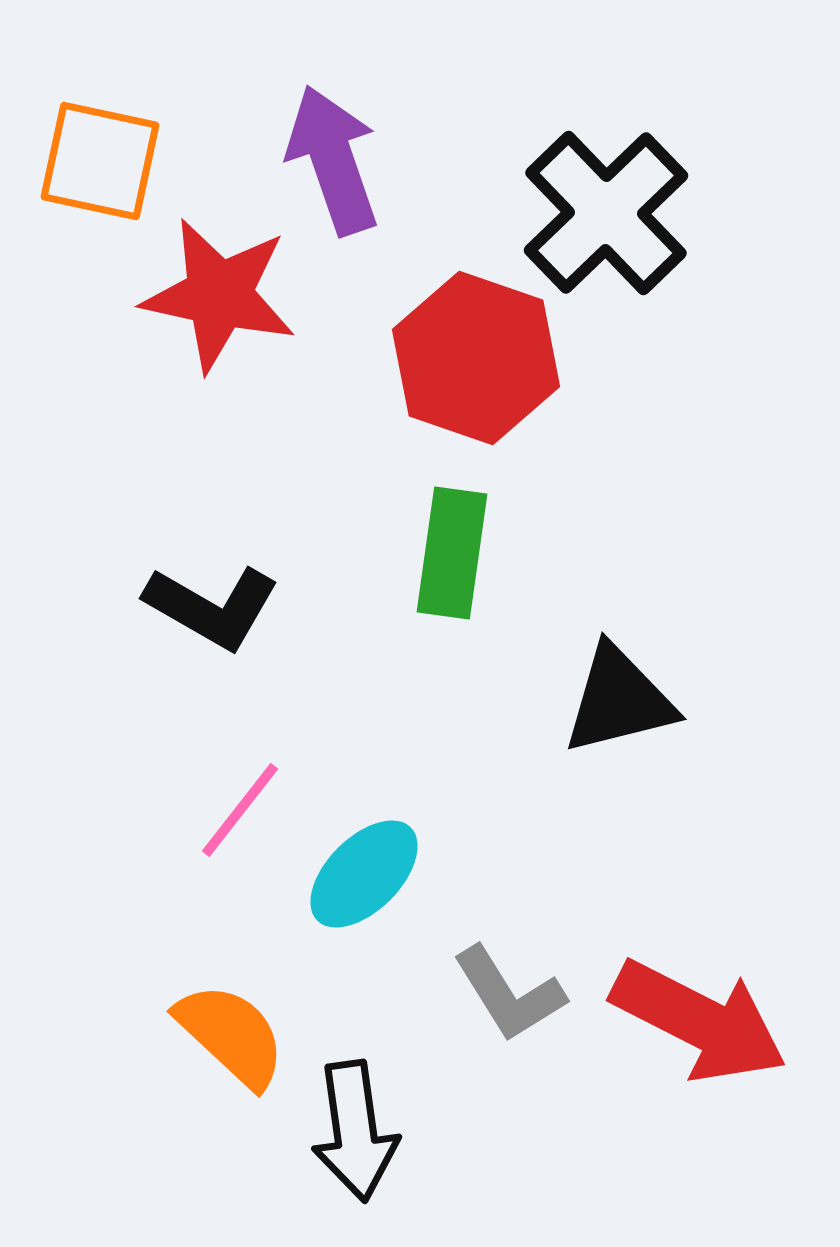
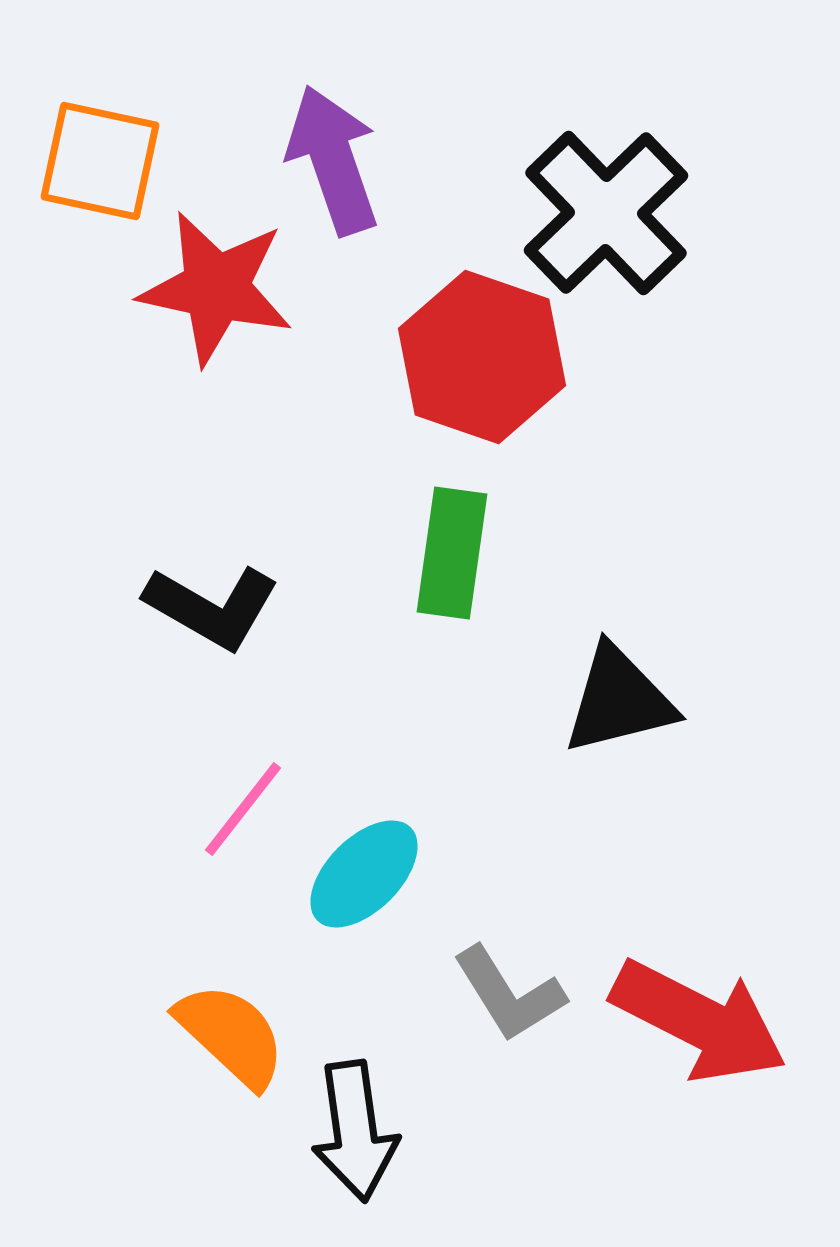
red star: moved 3 px left, 7 px up
red hexagon: moved 6 px right, 1 px up
pink line: moved 3 px right, 1 px up
